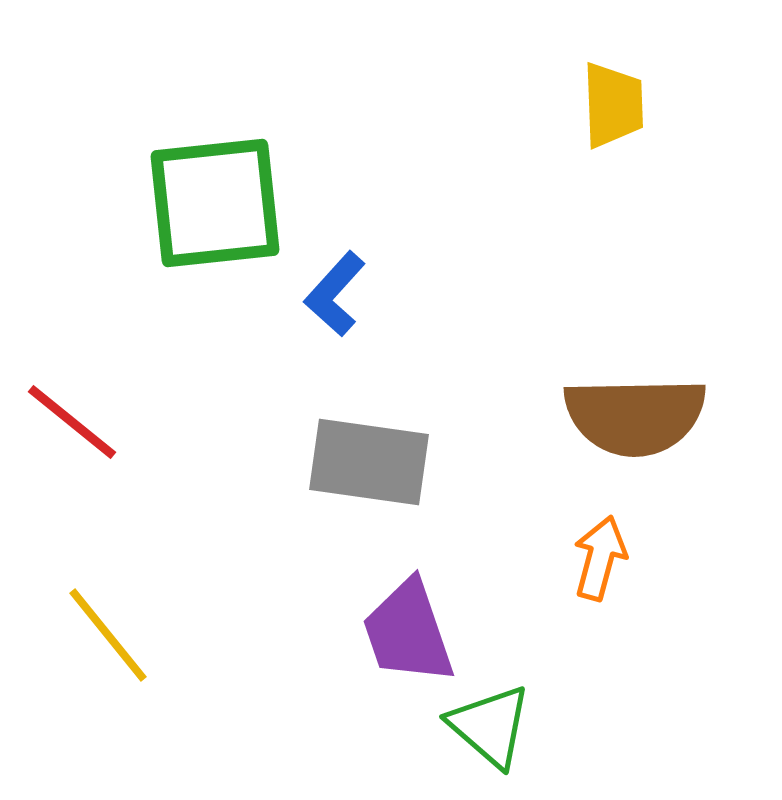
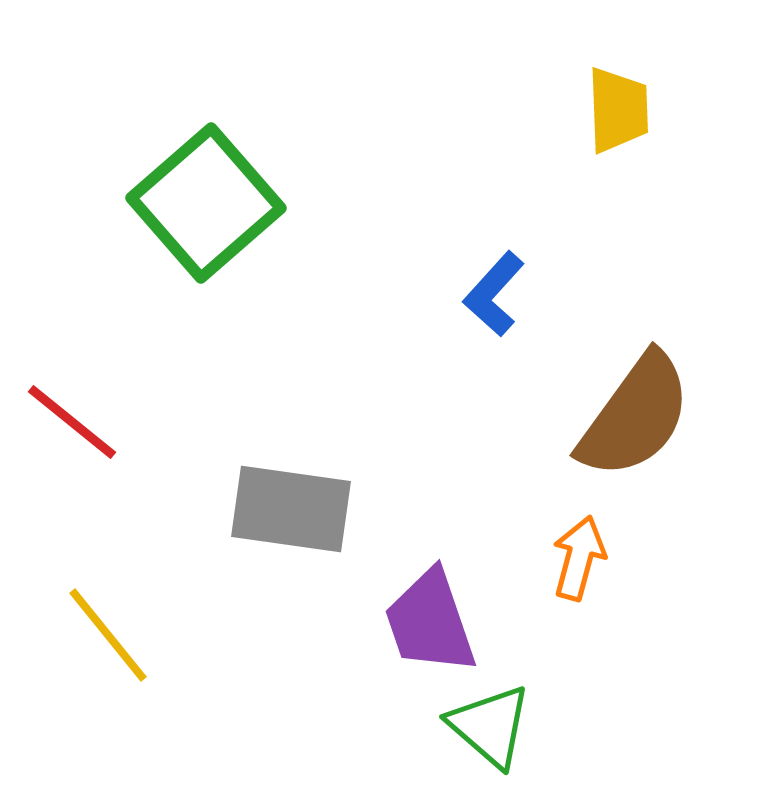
yellow trapezoid: moved 5 px right, 5 px down
green square: moved 9 px left; rotated 35 degrees counterclockwise
blue L-shape: moved 159 px right
brown semicircle: rotated 53 degrees counterclockwise
gray rectangle: moved 78 px left, 47 px down
orange arrow: moved 21 px left
purple trapezoid: moved 22 px right, 10 px up
